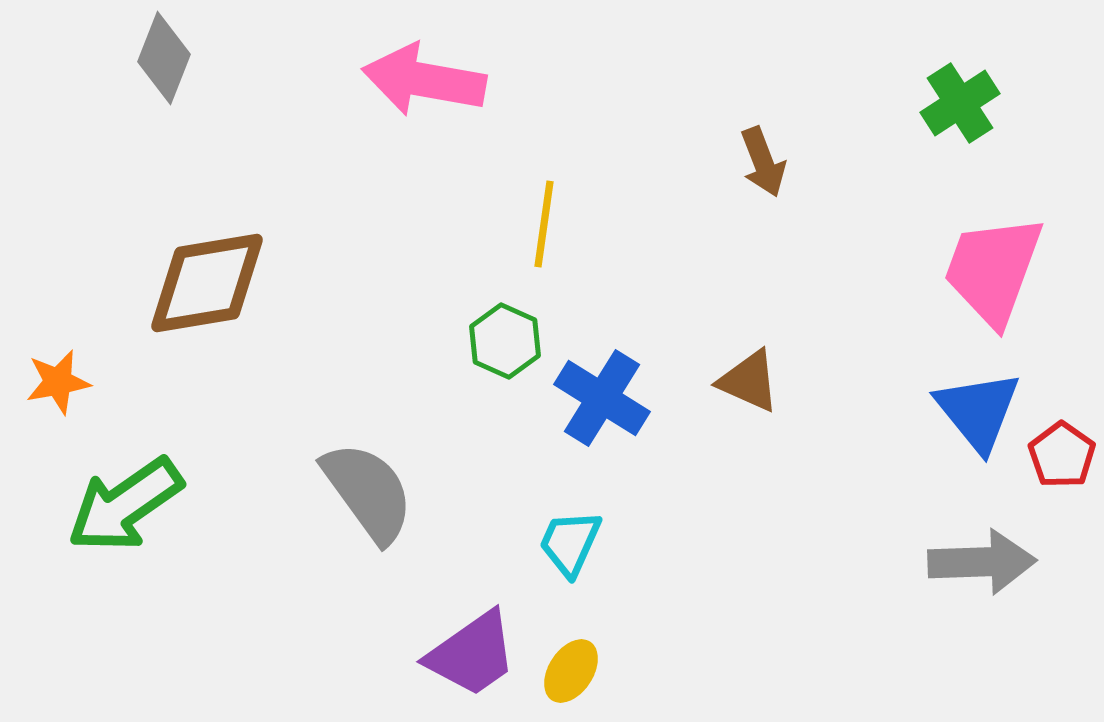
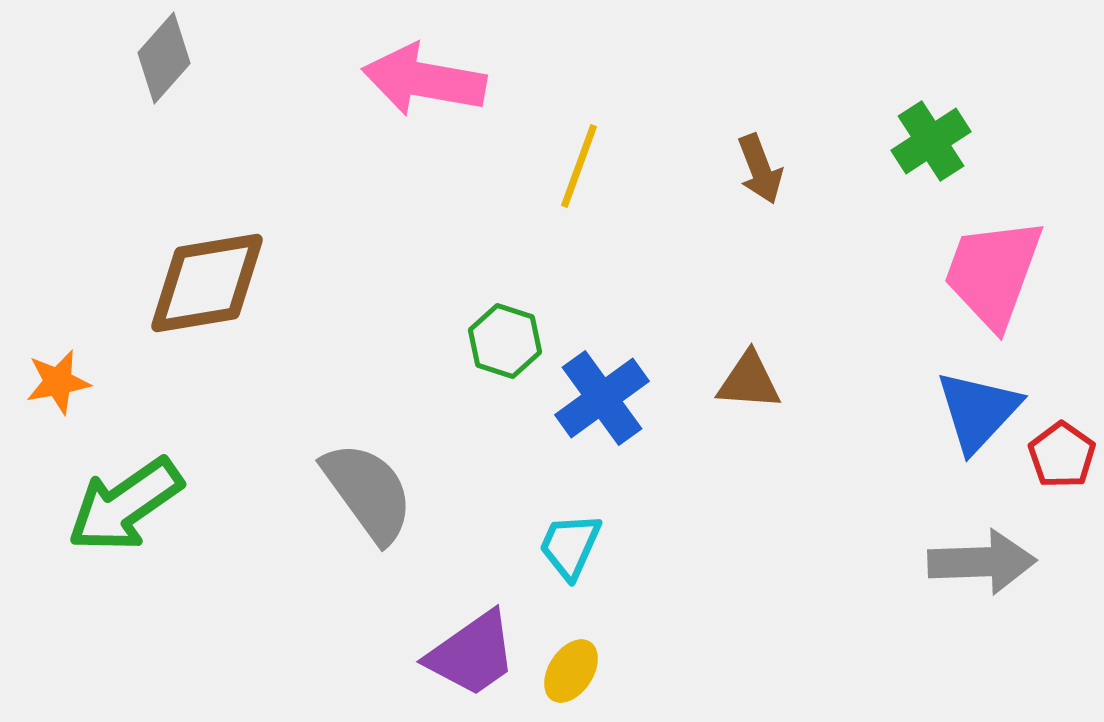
gray diamond: rotated 20 degrees clockwise
green cross: moved 29 px left, 38 px down
brown arrow: moved 3 px left, 7 px down
yellow line: moved 35 px right, 58 px up; rotated 12 degrees clockwise
pink trapezoid: moved 3 px down
green hexagon: rotated 6 degrees counterclockwise
brown triangle: rotated 20 degrees counterclockwise
blue cross: rotated 22 degrees clockwise
blue triangle: rotated 22 degrees clockwise
cyan trapezoid: moved 3 px down
